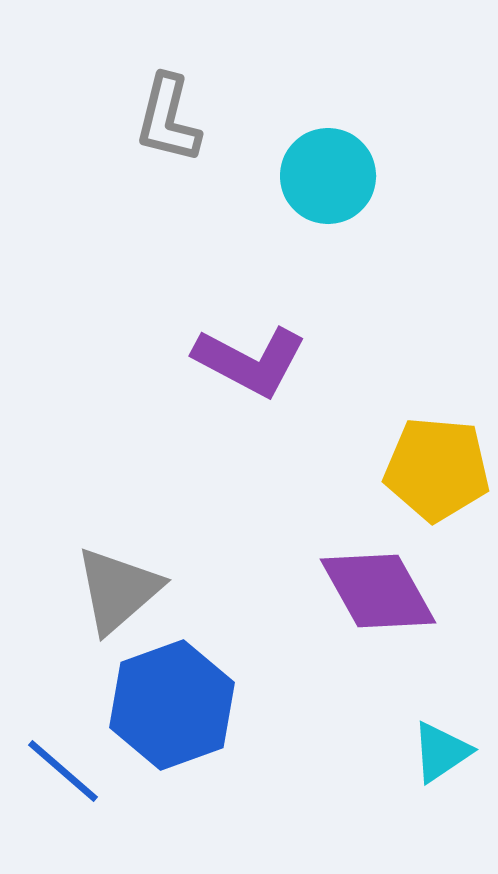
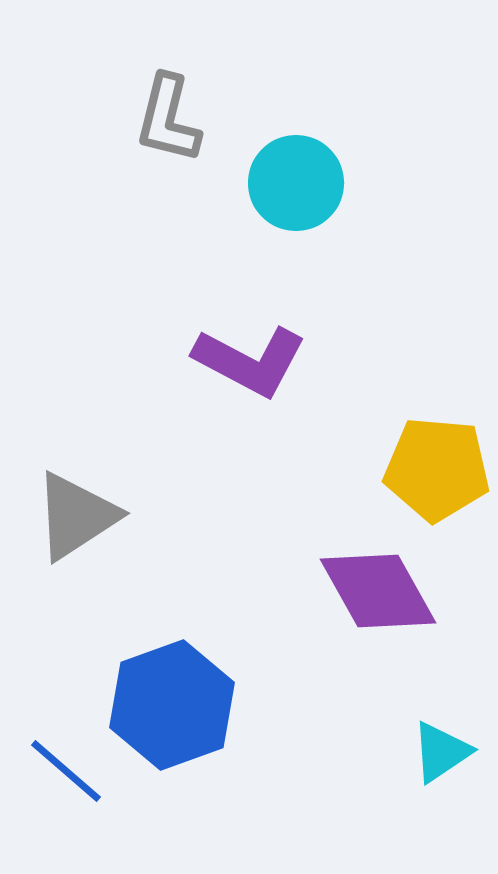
cyan circle: moved 32 px left, 7 px down
gray triangle: moved 42 px left, 74 px up; rotated 8 degrees clockwise
blue line: moved 3 px right
